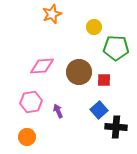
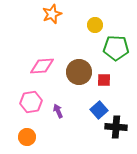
yellow circle: moved 1 px right, 2 px up
